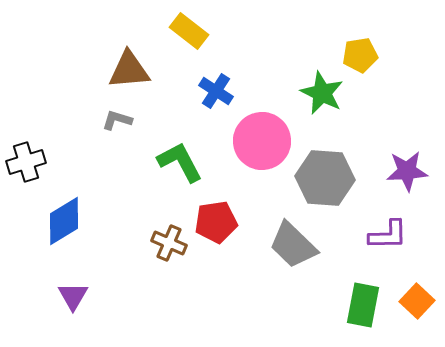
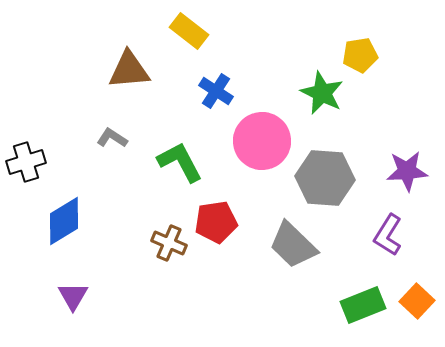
gray L-shape: moved 5 px left, 18 px down; rotated 16 degrees clockwise
purple L-shape: rotated 123 degrees clockwise
green rectangle: rotated 57 degrees clockwise
